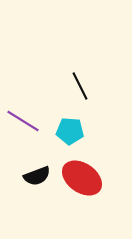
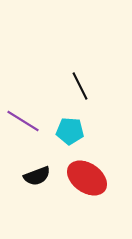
red ellipse: moved 5 px right
